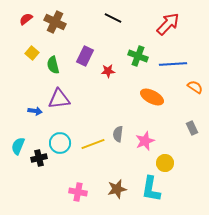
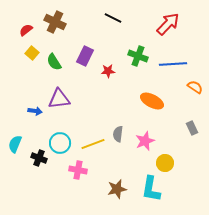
red semicircle: moved 11 px down
green semicircle: moved 1 px right, 3 px up; rotated 18 degrees counterclockwise
orange ellipse: moved 4 px down
cyan semicircle: moved 3 px left, 2 px up
black cross: rotated 35 degrees clockwise
pink cross: moved 22 px up
